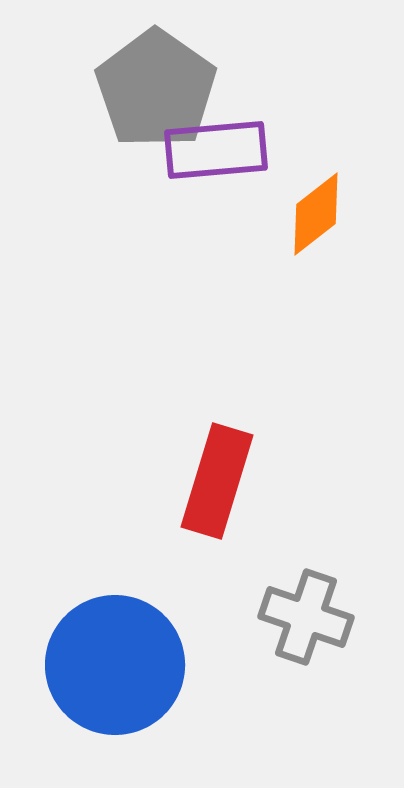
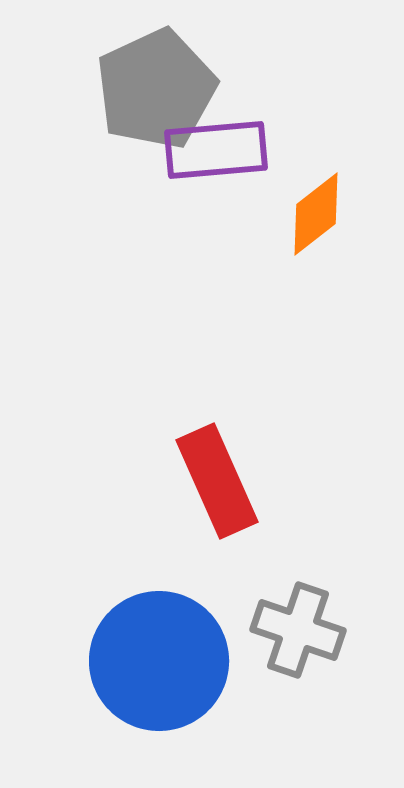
gray pentagon: rotated 12 degrees clockwise
red rectangle: rotated 41 degrees counterclockwise
gray cross: moved 8 px left, 13 px down
blue circle: moved 44 px right, 4 px up
